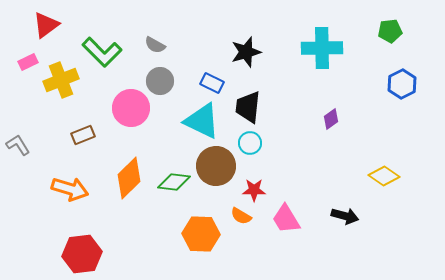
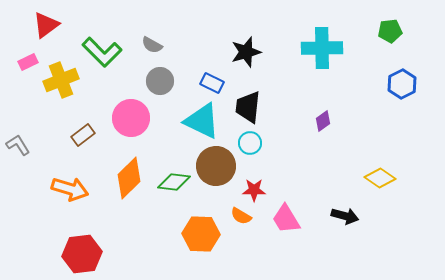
gray semicircle: moved 3 px left
pink circle: moved 10 px down
purple diamond: moved 8 px left, 2 px down
brown rectangle: rotated 15 degrees counterclockwise
yellow diamond: moved 4 px left, 2 px down
